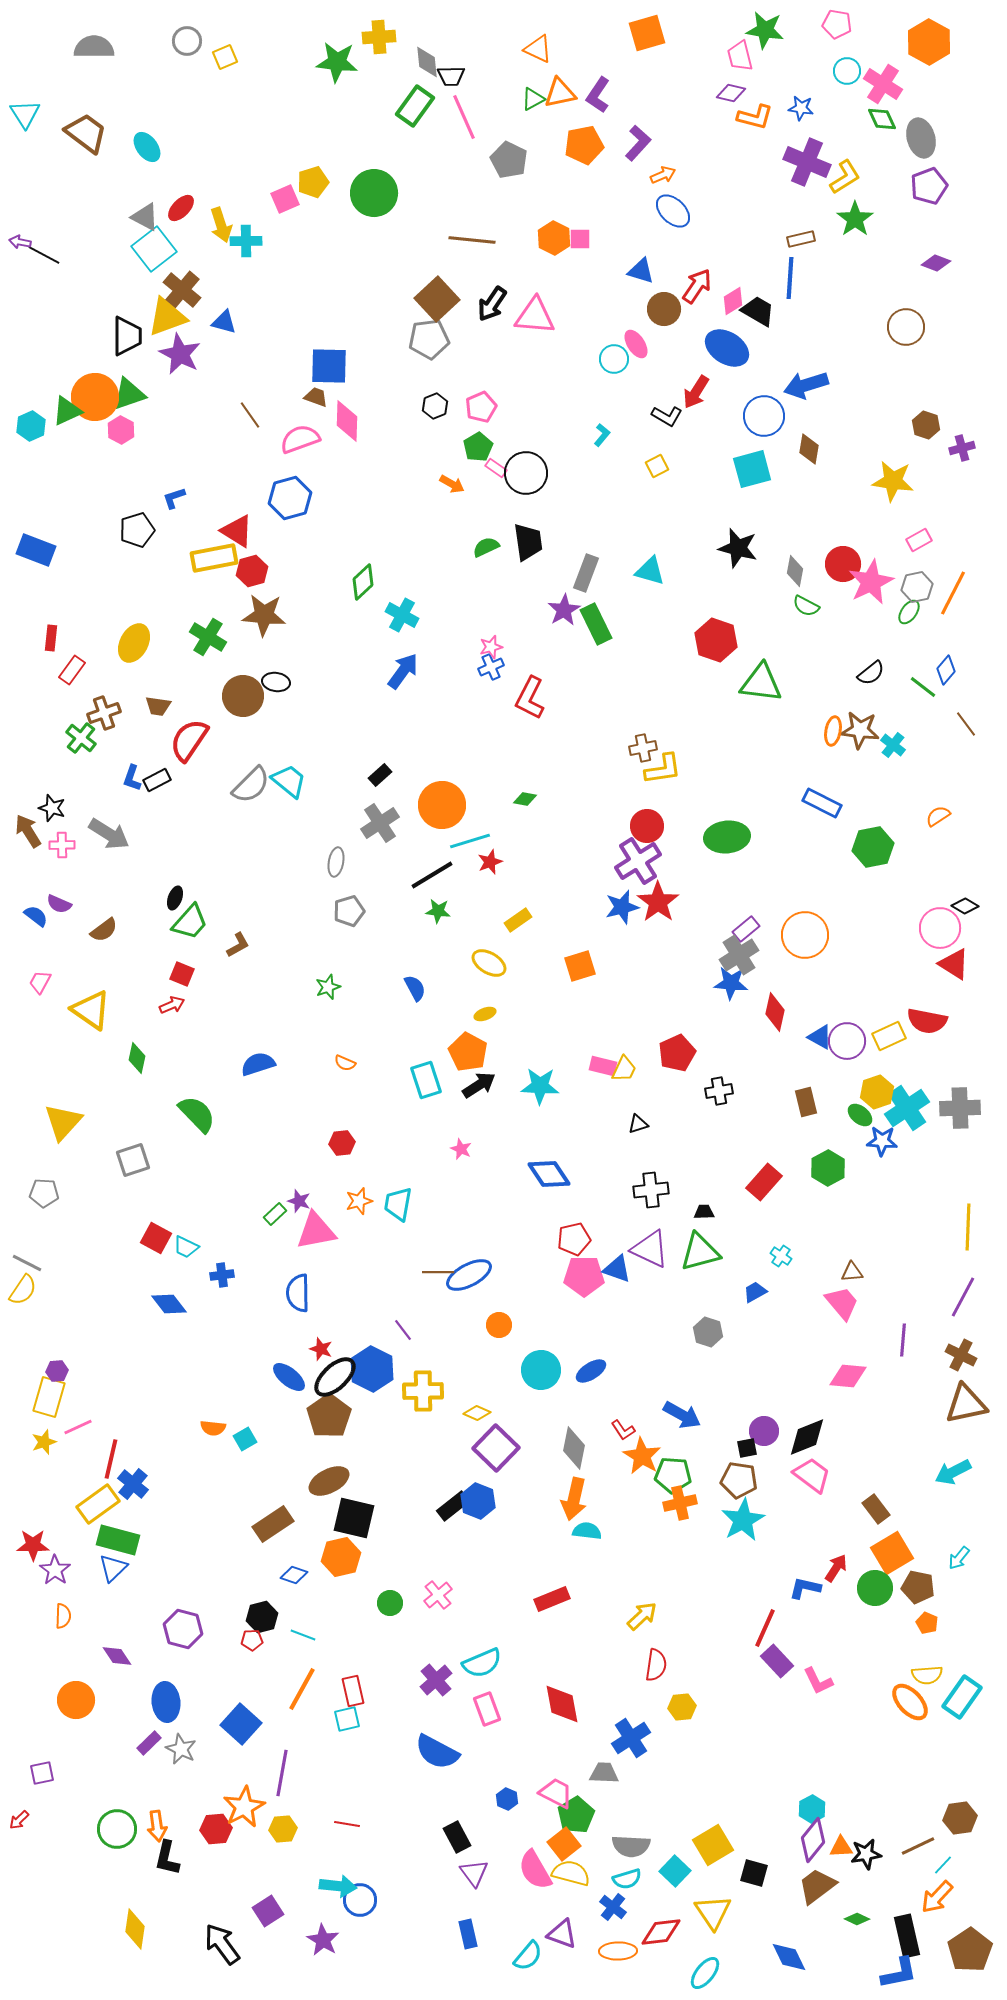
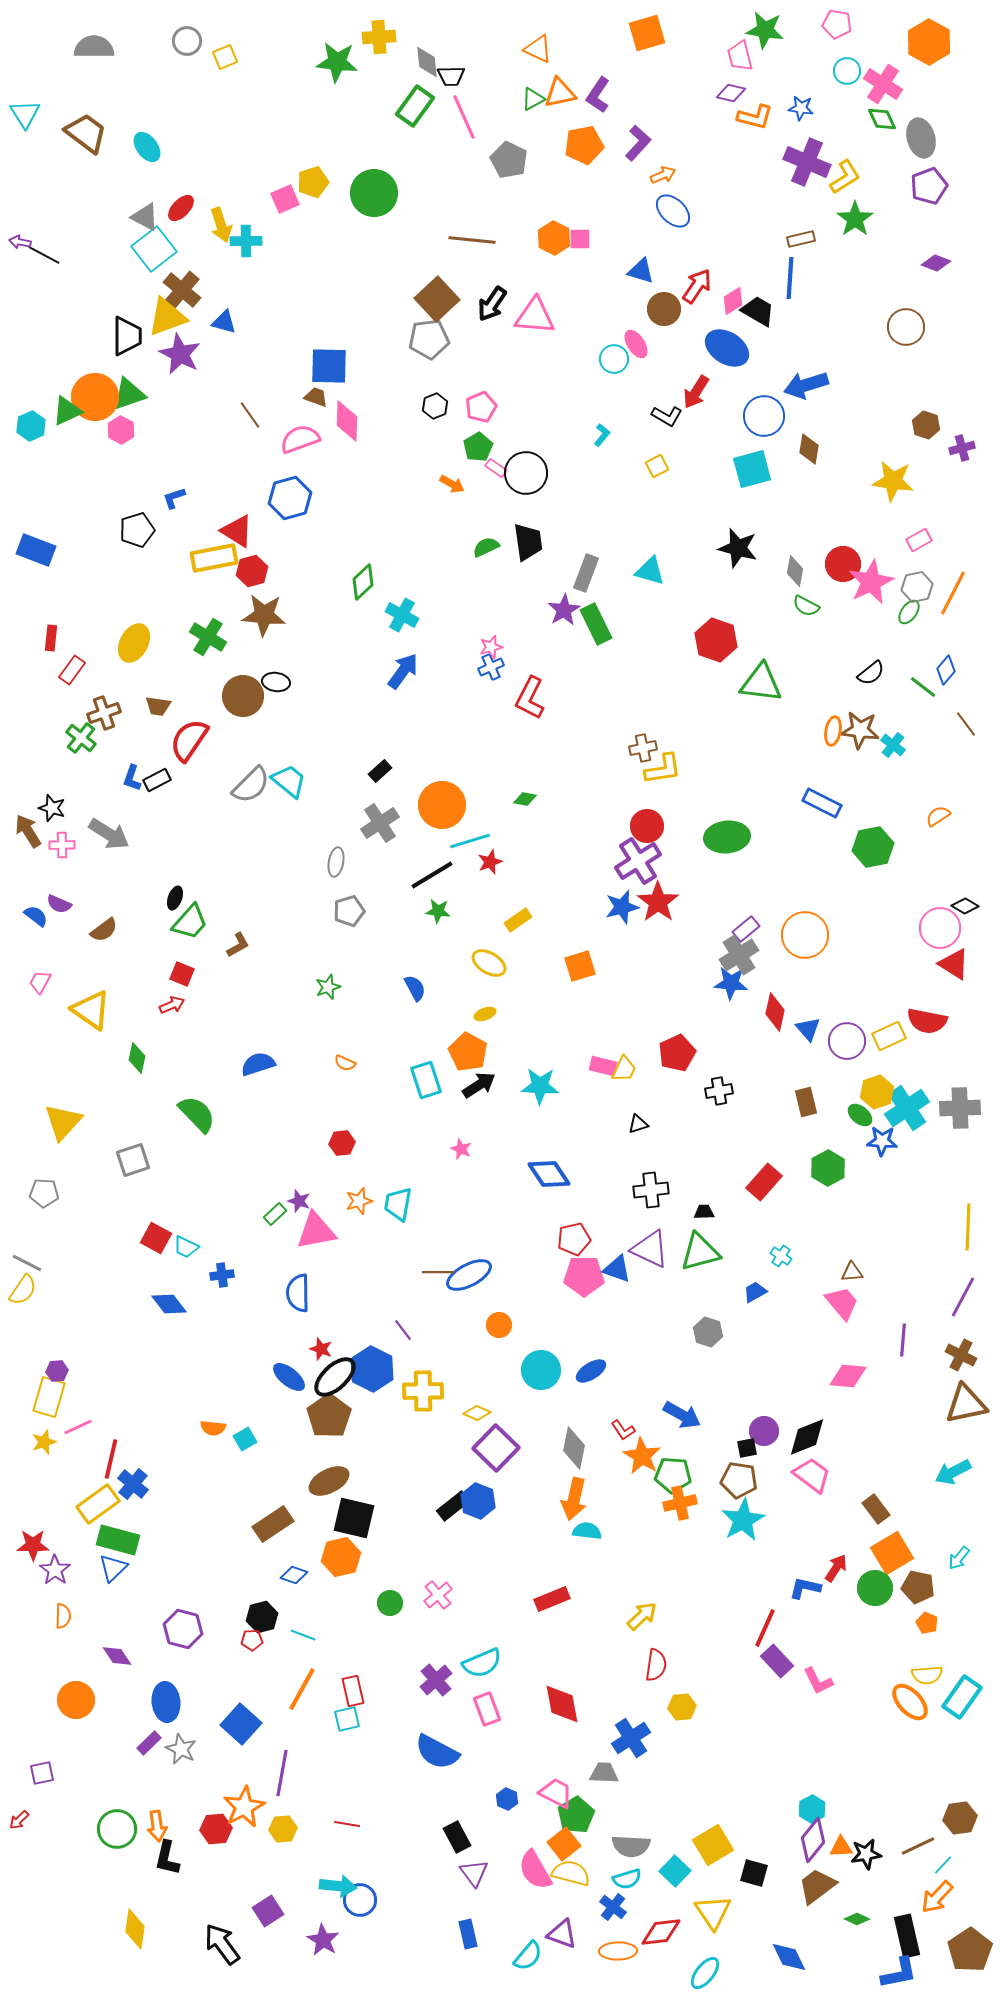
black rectangle at (380, 775): moved 4 px up
blue triangle at (820, 1037): moved 12 px left, 8 px up; rotated 20 degrees clockwise
